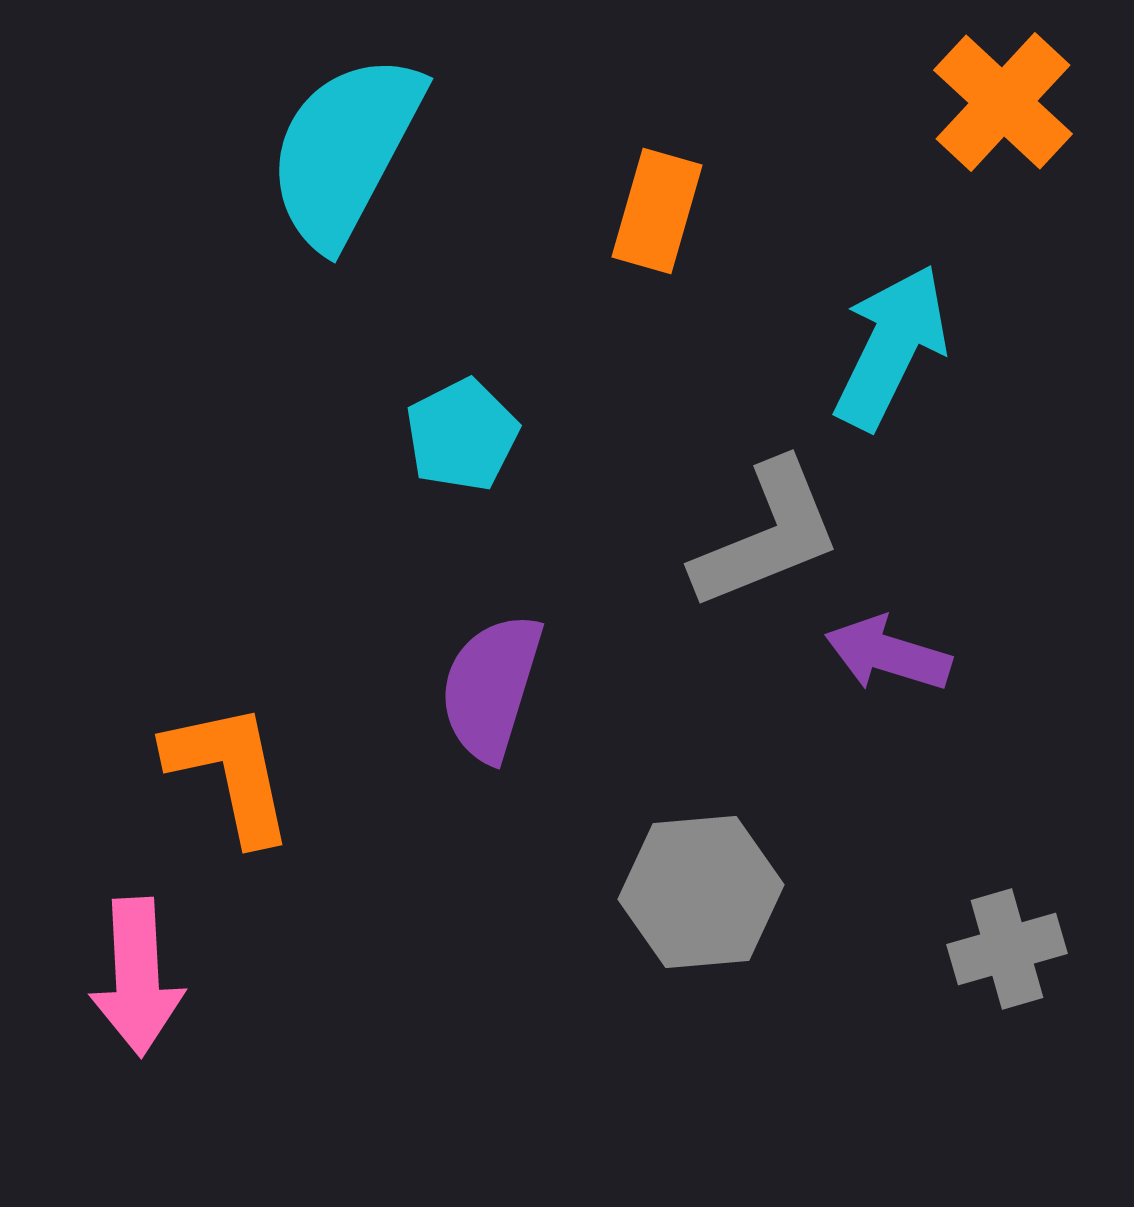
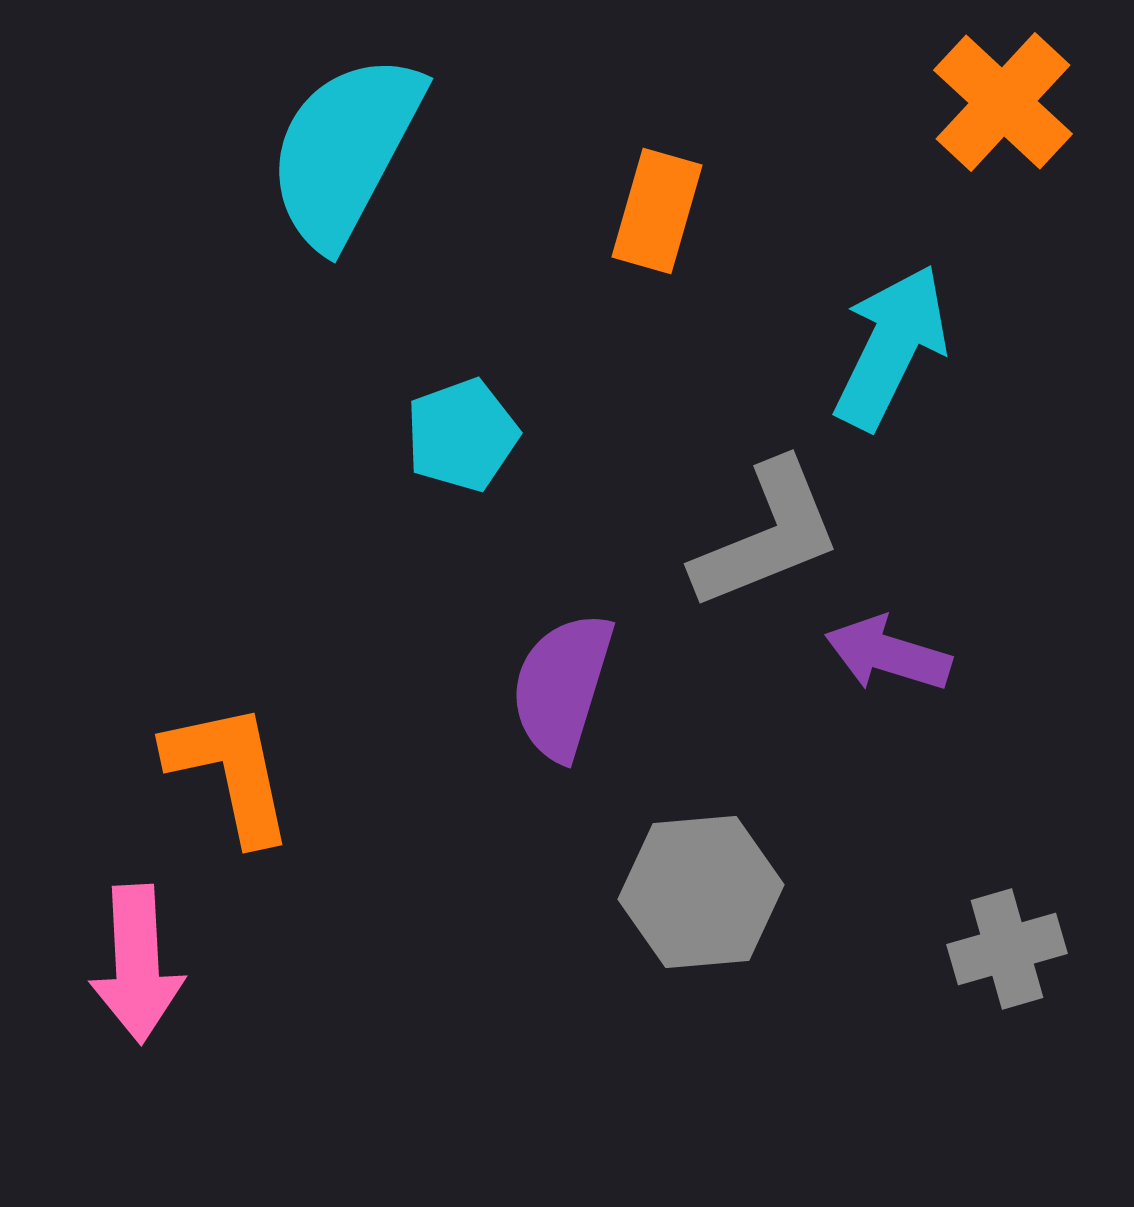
cyan pentagon: rotated 7 degrees clockwise
purple semicircle: moved 71 px right, 1 px up
pink arrow: moved 13 px up
